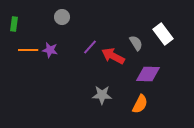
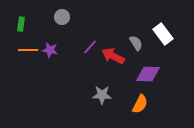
green rectangle: moved 7 px right
